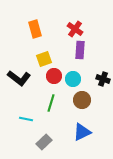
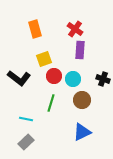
gray rectangle: moved 18 px left
